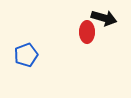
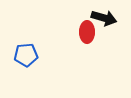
blue pentagon: rotated 15 degrees clockwise
